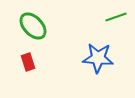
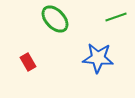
green ellipse: moved 22 px right, 7 px up
red rectangle: rotated 12 degrees counterclockwise
